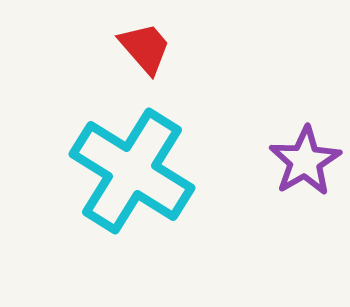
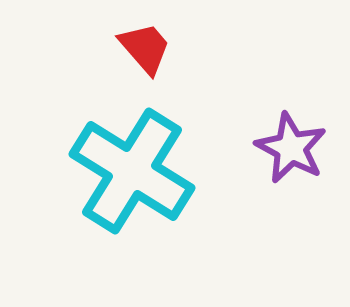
purple star: moved 14 px left, 13 px up; rotated 14 degrees counterclockwise
